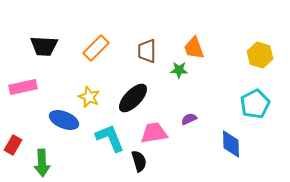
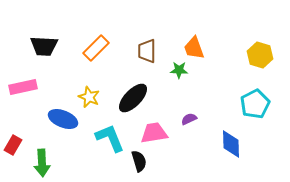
blue ellipse: moved 1 px left, 1 px up
